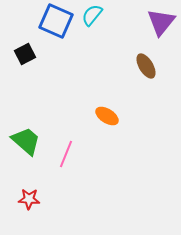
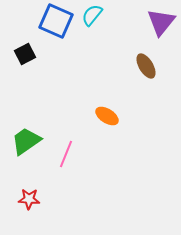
green trapezoid: rotated 76 degrees counterclockwise
